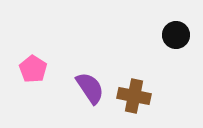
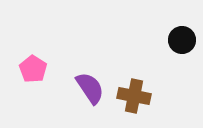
black circle: moved 6 px right, 5 px down
